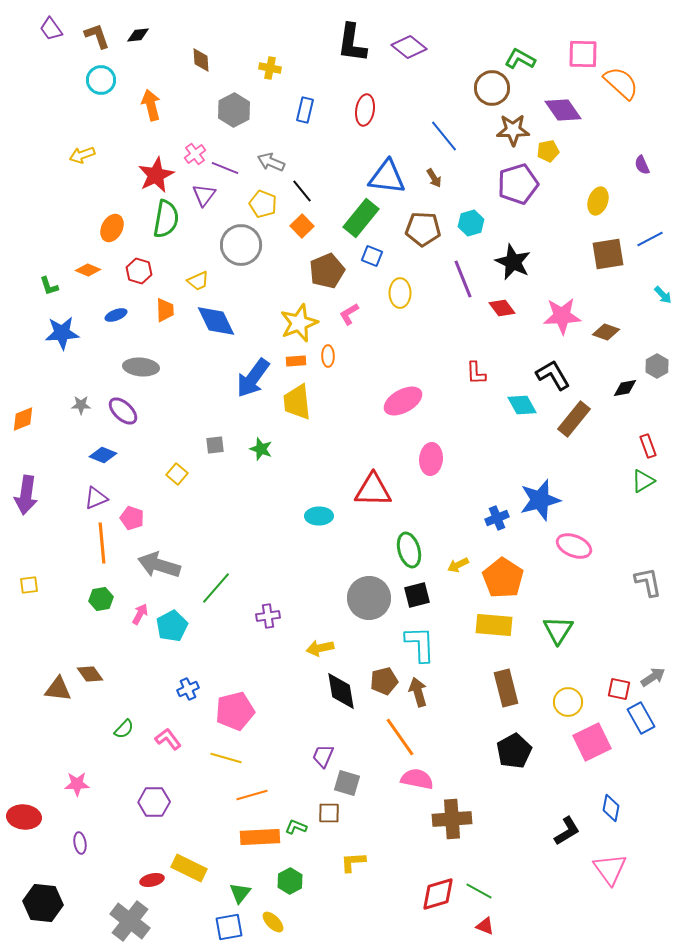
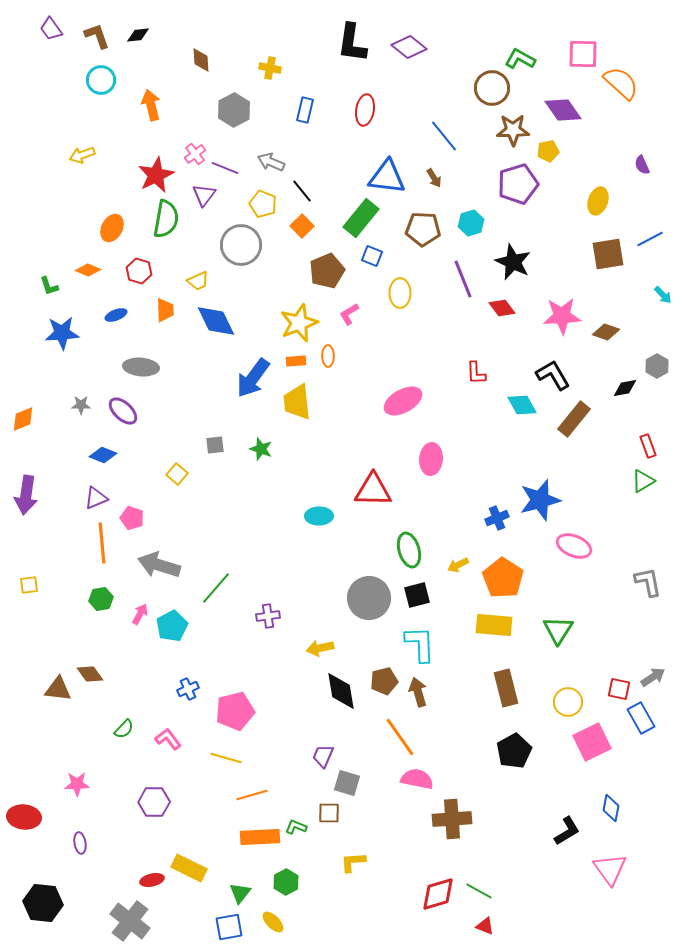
green hexagon at (290, 881): moved 4 px left, 1 px down
